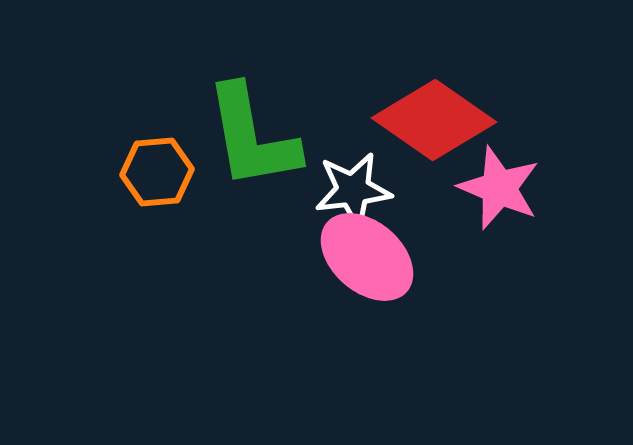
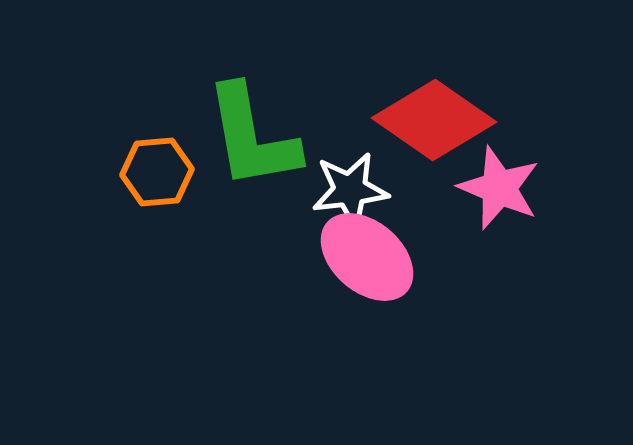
white star: moved 3 px left
